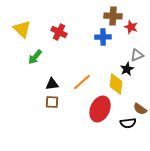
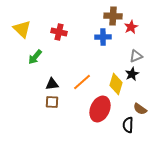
red star: rotated 24 degrees clockwise
red cross: rotated 14 degrees counterclockwise
gray triangle: moved 1 px left, 1 px down
black star: moved 5 px right, 5 px down
yellow diamond: rotated 10 degrees clockwise
black semicircle: moved 2 px down; rotated 98 degrees clockwise
